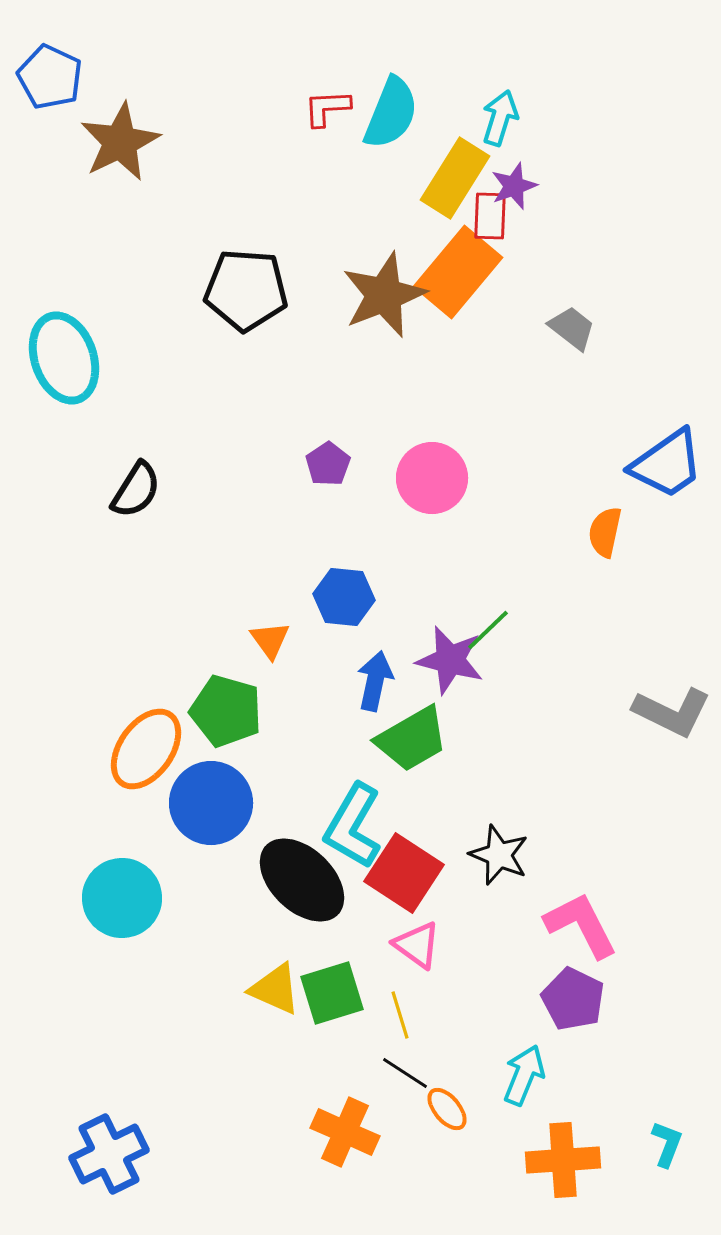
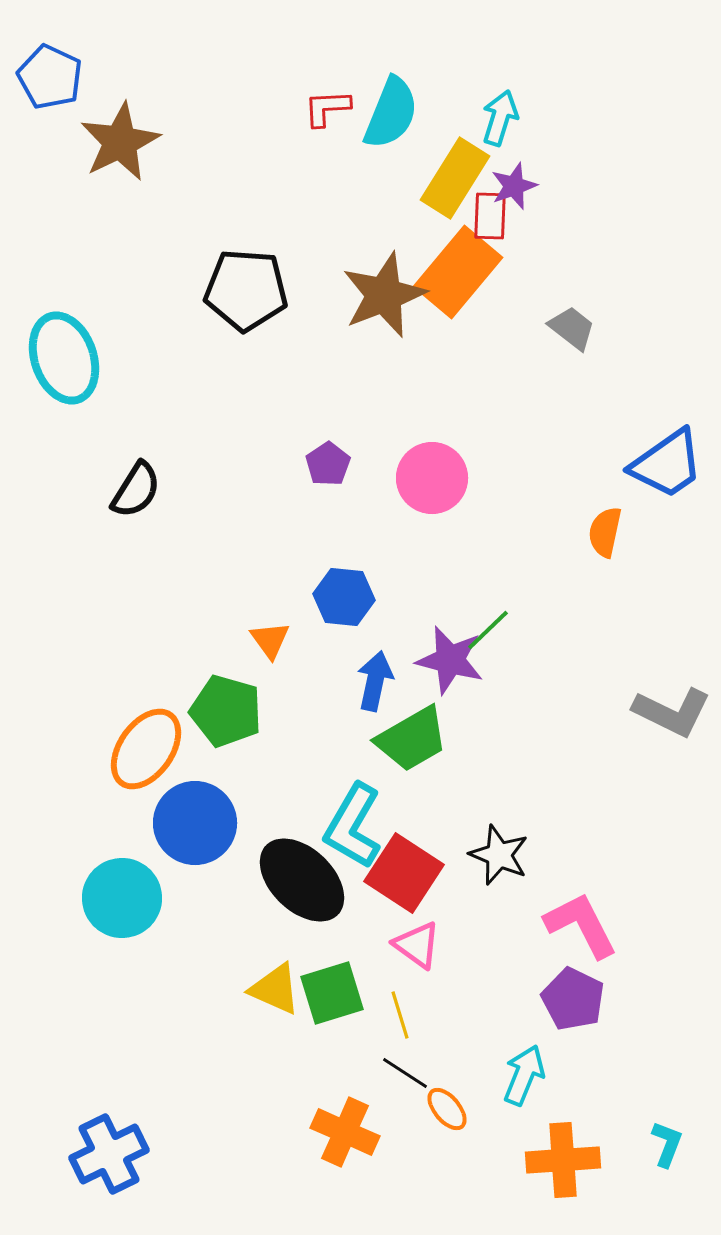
blue circle at (211, 803): moved 16 px left, 20 px down
